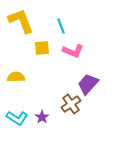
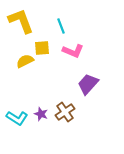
yellow semicircle: moved 9 px right, 16 px up; rotated 24 degrees counterclockwise
brown cross: moved 6 px left, 8 px down
purple star: moved 1 px left, 3 px up; rotated 16 degrees counterclockwise
